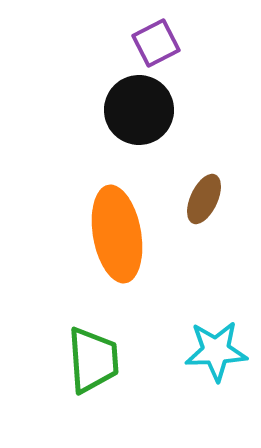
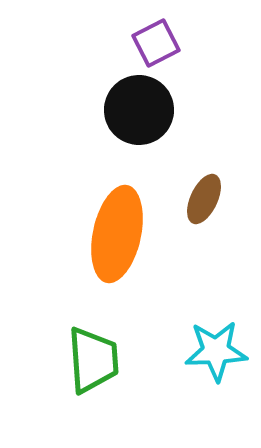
orange ellipse: rotated 22 degrees clockwise
